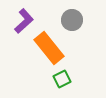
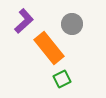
gray circle: moved 4 px down
